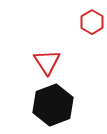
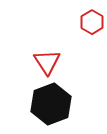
black hexagon: moved 2 px left, 1 px up
